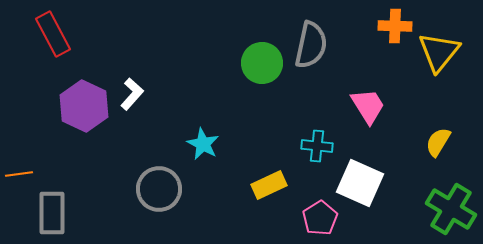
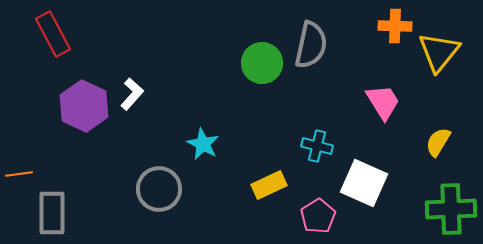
pink trapezoid: moved 15 px right, 4 px up
cyan cross: rotated 8 degrees clockwise
white square: moved 4 px right
green cross: rotated 33 degrees counterclockwise
pink pentagon: moved 2 px left, 2 px up
